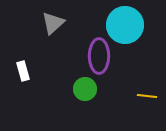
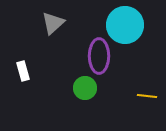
green circle: moved 1 px up
